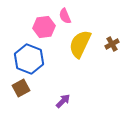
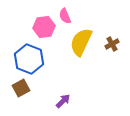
yellow semicircle: moved 1 px right, 2 px up
